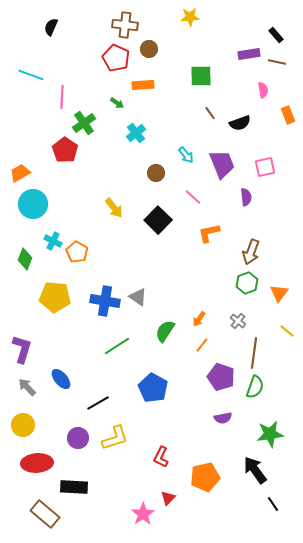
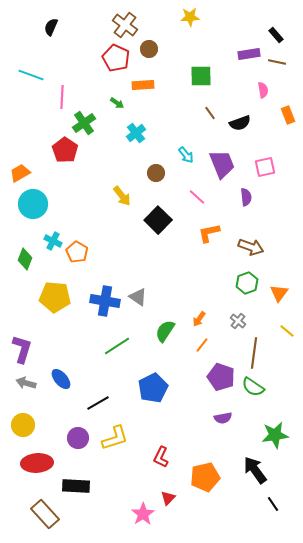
brown cross at (125, 25): rotated 30 degrees clockwise
pink line at (193, 197): moved 4 px right
yellow arrow at (114, 208): moved 8 px right, 12 px up
brown arrow at (251, 252): moved 5 px up; rotated 90 degrees counterclockwise
gray arrow at (27, 387): moved 1 px left, 4 px up; rotated 30 degrees counterclockwise
green semicircle at (255, 387): moved 2 px left; rotated 105 degrees clockwise
blue pentagon at (153, 388): rotated 16 degrees clockwise
green star at (270, 434): moved 5 px right, 1 px down
black rectangle at (74, 487): moved 2 px right, 1 px up
brown rectangle at (45, 514): rotated 8 degrees clockwise
